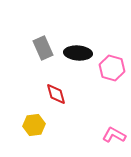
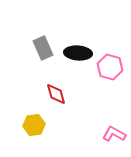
pink hexagon: moved 2 px left, 1 px up
pink L-shape: moved 1 px up
